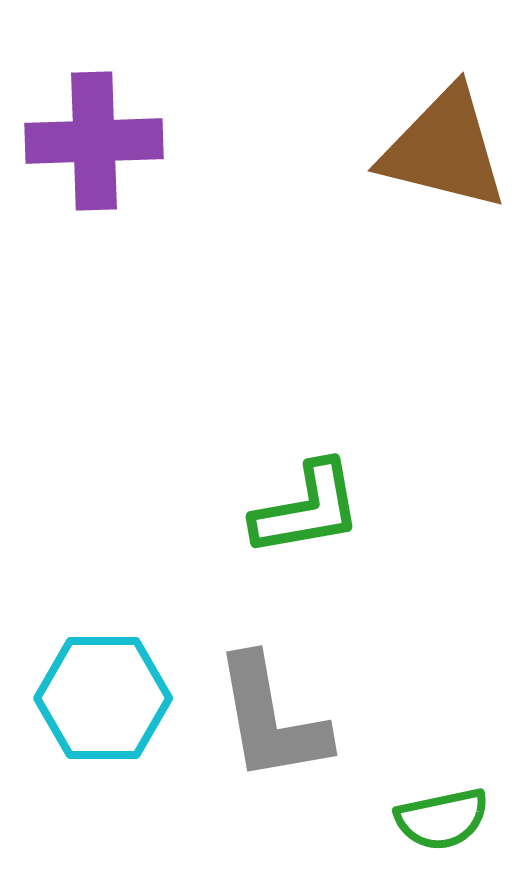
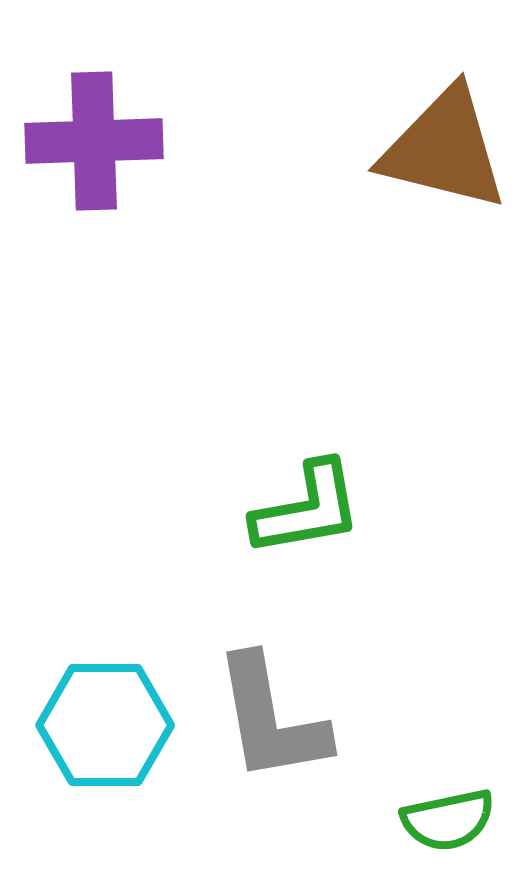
cyan hexagon: moved 2 px right, 27 px down
green semicircle: moved 6 px right, 1 px down
